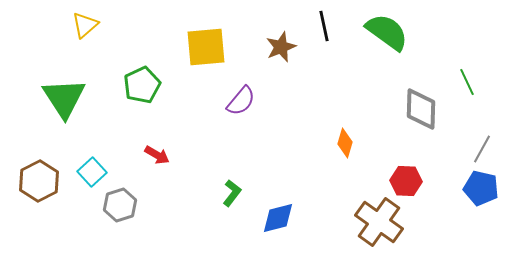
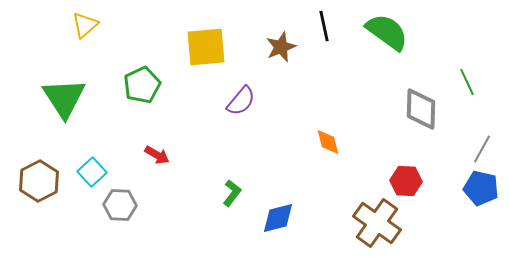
orange diamond: moved 17 px left, 1 px up; rotated 32 degrees counterclockwise
gray hexagon: rotated 20 degrees clockwise
brown cross: moved 2 px left, 1 px down
